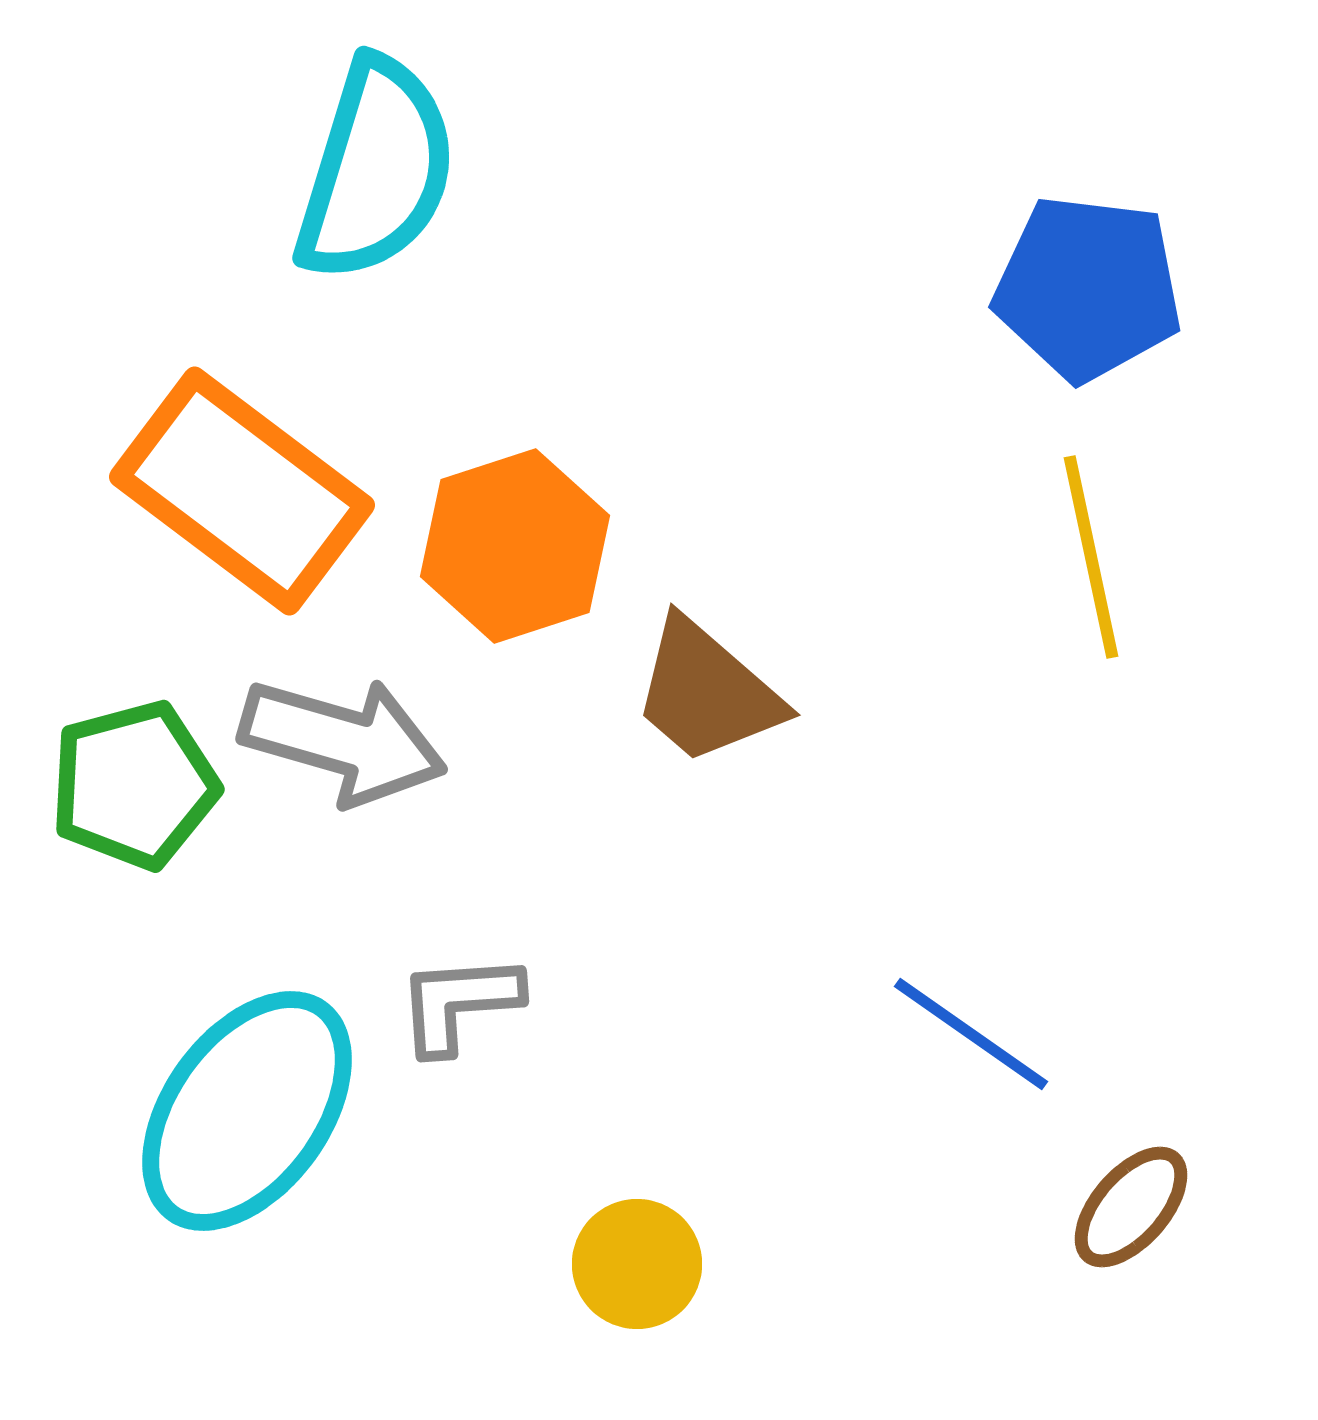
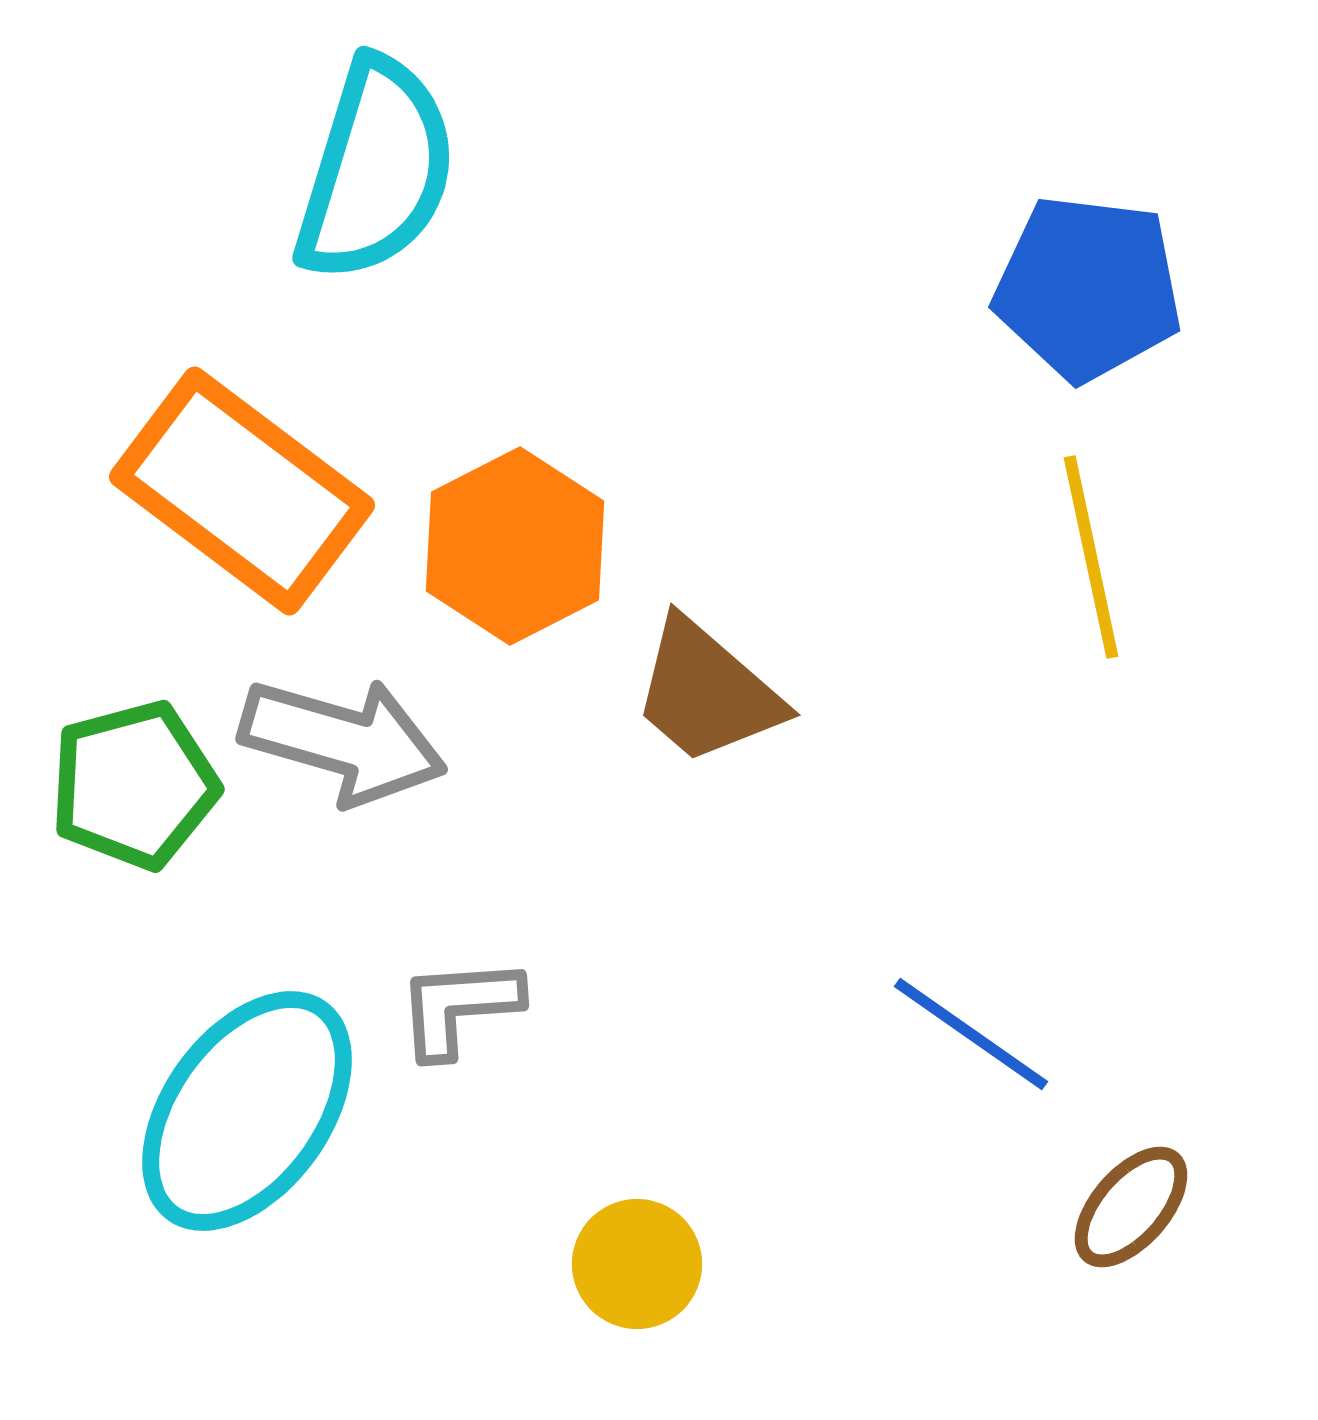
orange hexagon: rotated 9 degrees counterclockwise
gray L-shape: moved 4 px down
